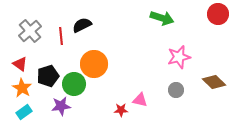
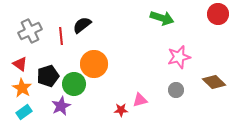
black semicircle: rotated 12 degrees counterclockwise
gray cross: rotated 15 degrees clockwise
pink triangle: rotated 28 degrees counterclockwise
purple star: rotated 18 degrees counterclockwise
